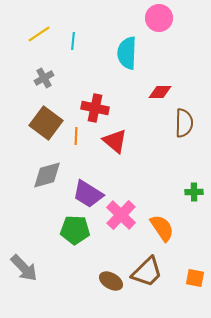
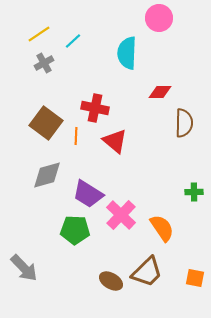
cyan line: rotated 42 degrees clockwise
gray cross: moved 15 px up
